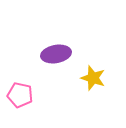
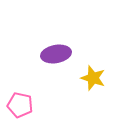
pink pentagon: moved 10 px down
